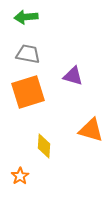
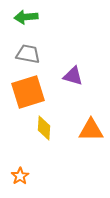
orange triangle: rotated 16 degrees counterclockwise
yellow diamond: moved 18 px up
